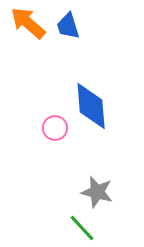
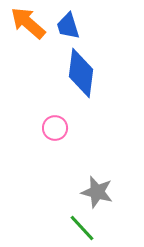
blue diamond: moved 10 px left, 33 px up; rotated 12 degrees clockwise
